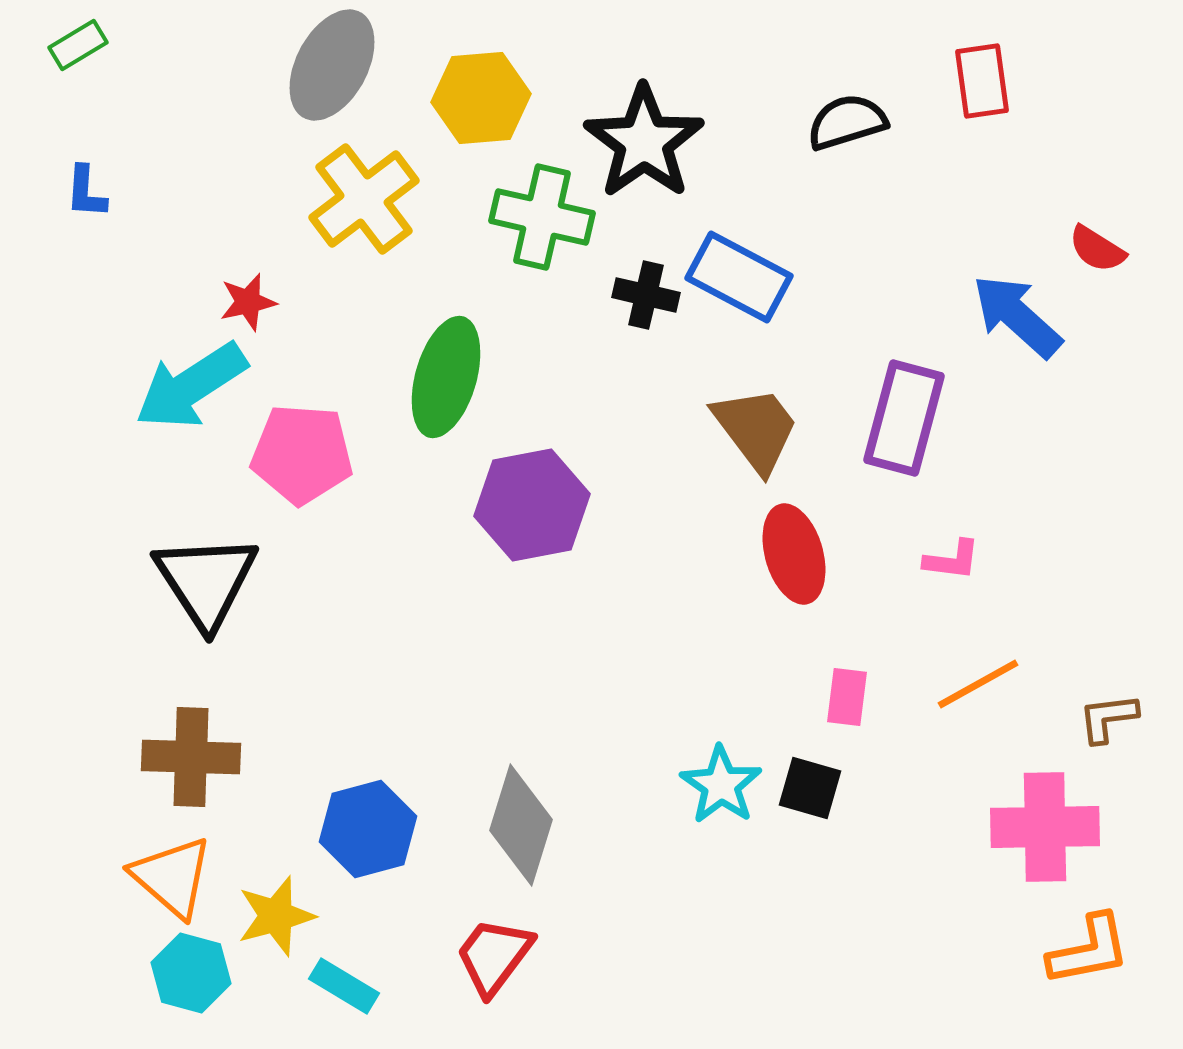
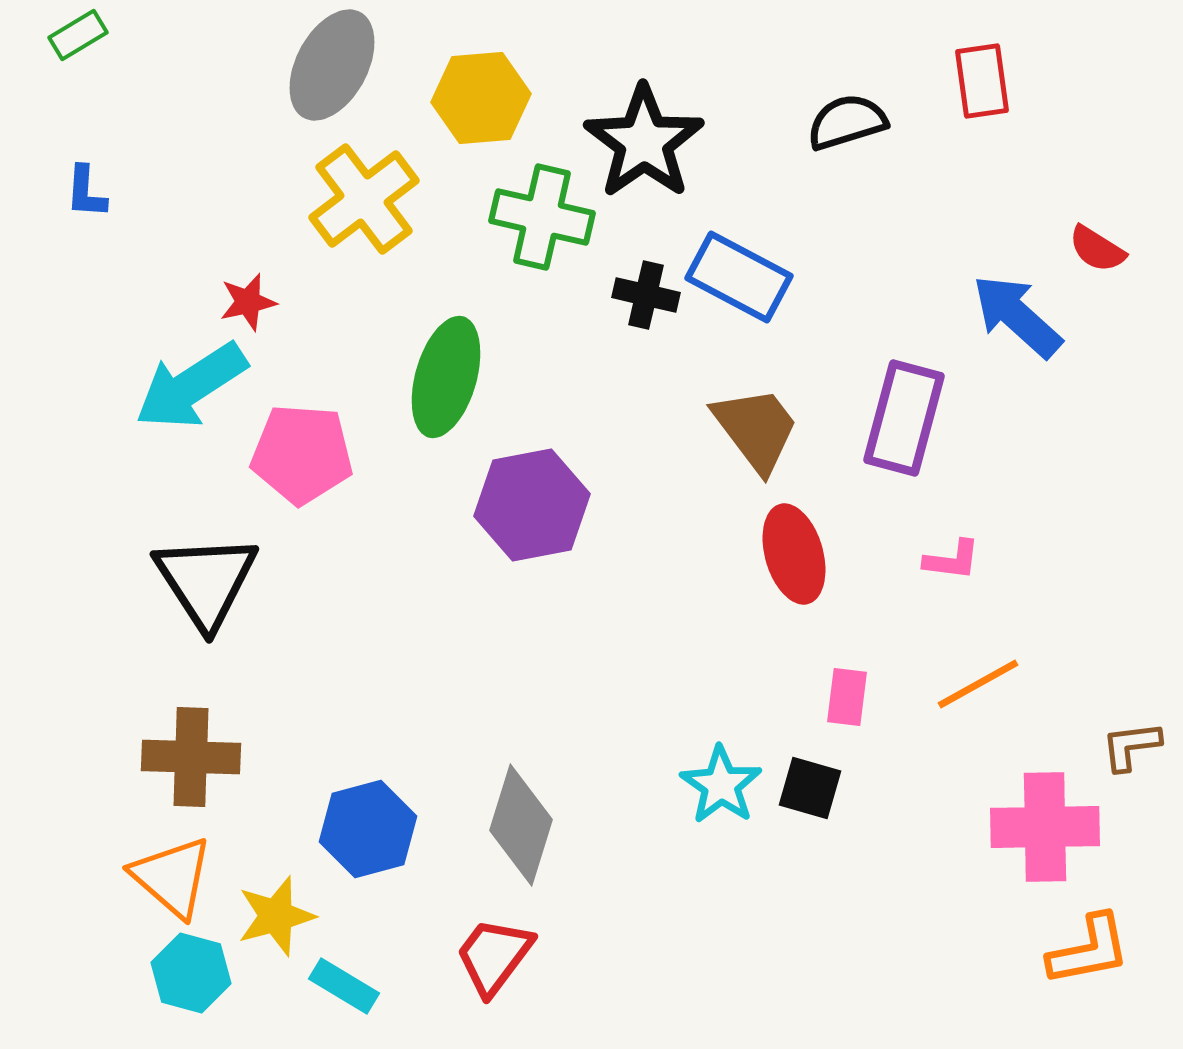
green rectangle: moved 10 px up
brown L-shape: moved 23 px right, 28 px down
